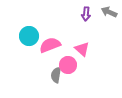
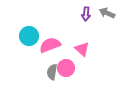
gray arrow: moved 2 px left, 1 px down
pink circle: moved 2 px left, 3 px down
gray semicircle: moved 4 px left, 3 px up
